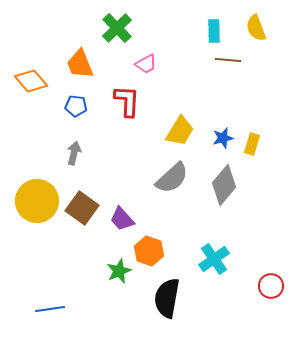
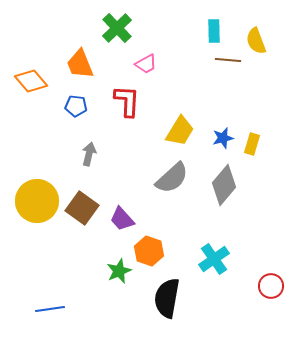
yellow semicircle: moved 13 px down
gray arrow: moved 15 px right, 1 px down
